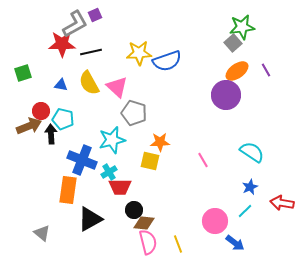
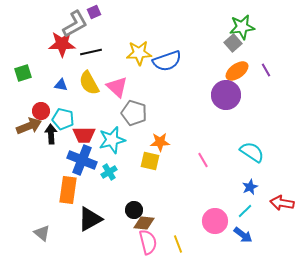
purple square: moved 1 px left, 3 px up
red trapezoid: moved 36 px left, 52 px up
blue arrow: moved 8 px right, 8 px up
